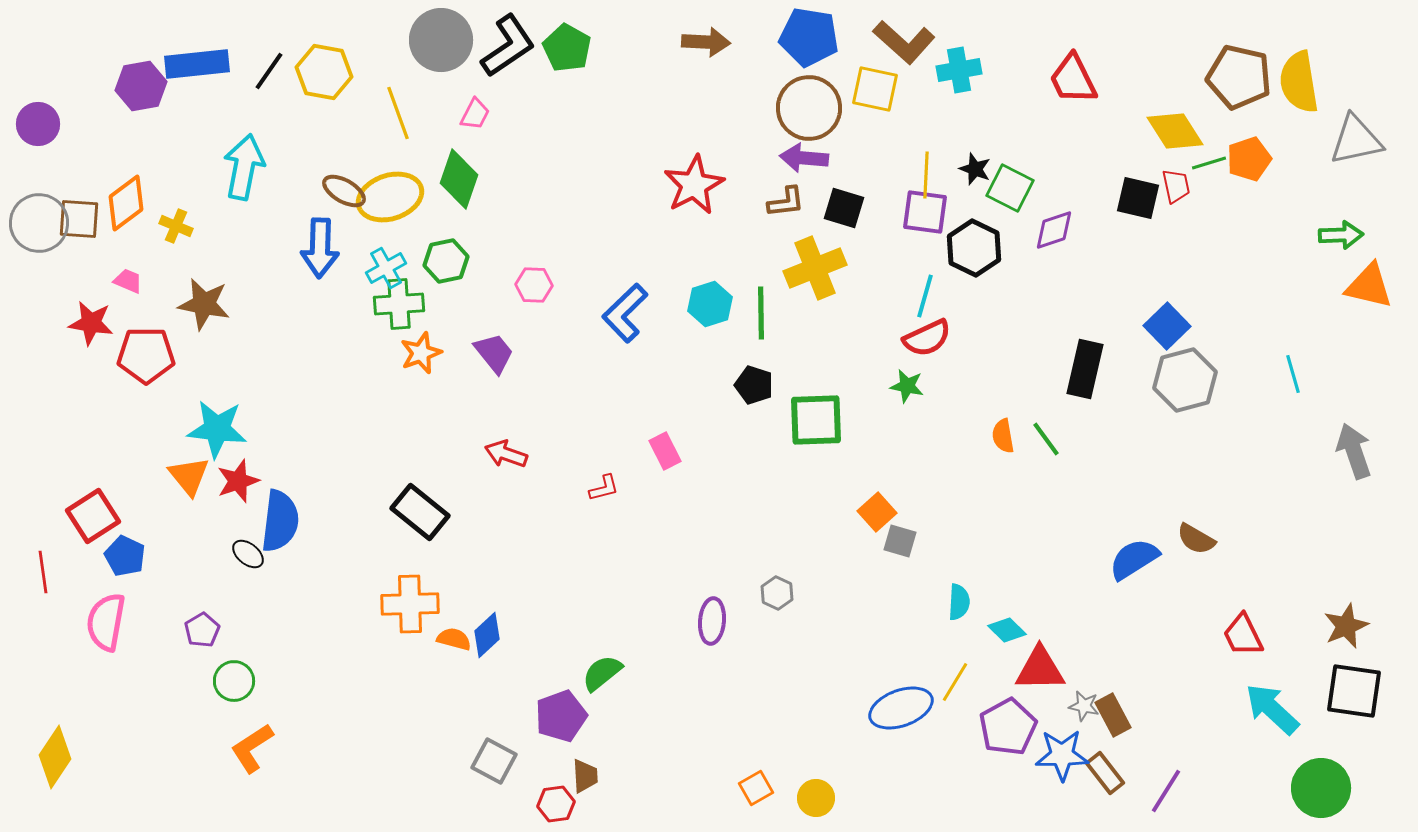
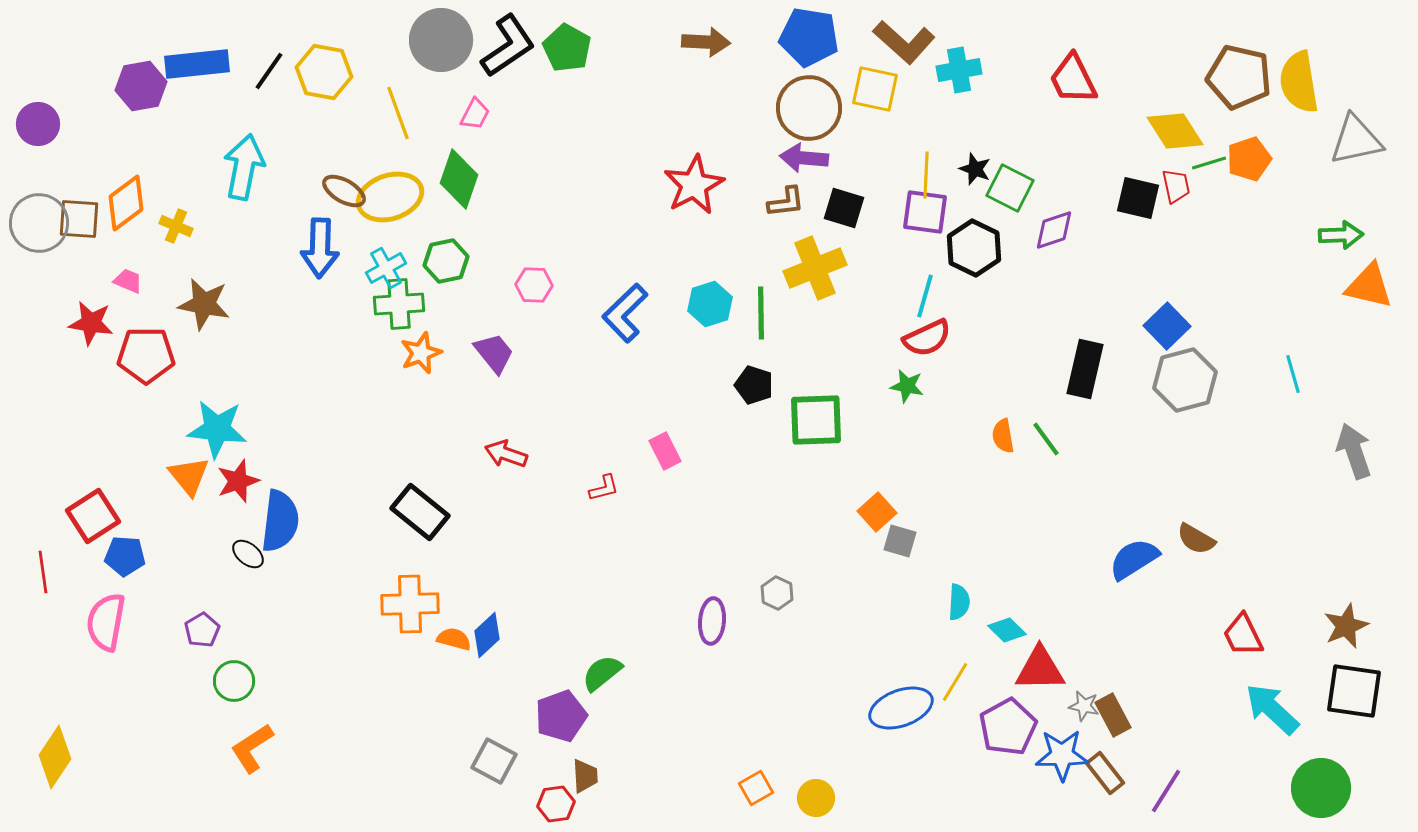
blue pentagon at (125, 556): rotated 21 degrees counterclockwise
